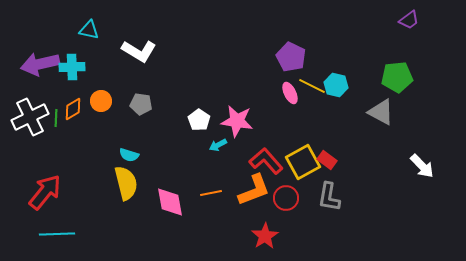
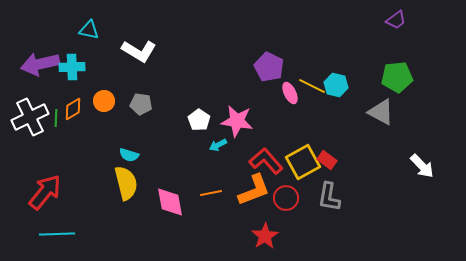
purple trapezoid: moved 13 px left
purple pentagon: moved 22 px left, 10 px down
orange circle: moved 3 px right
